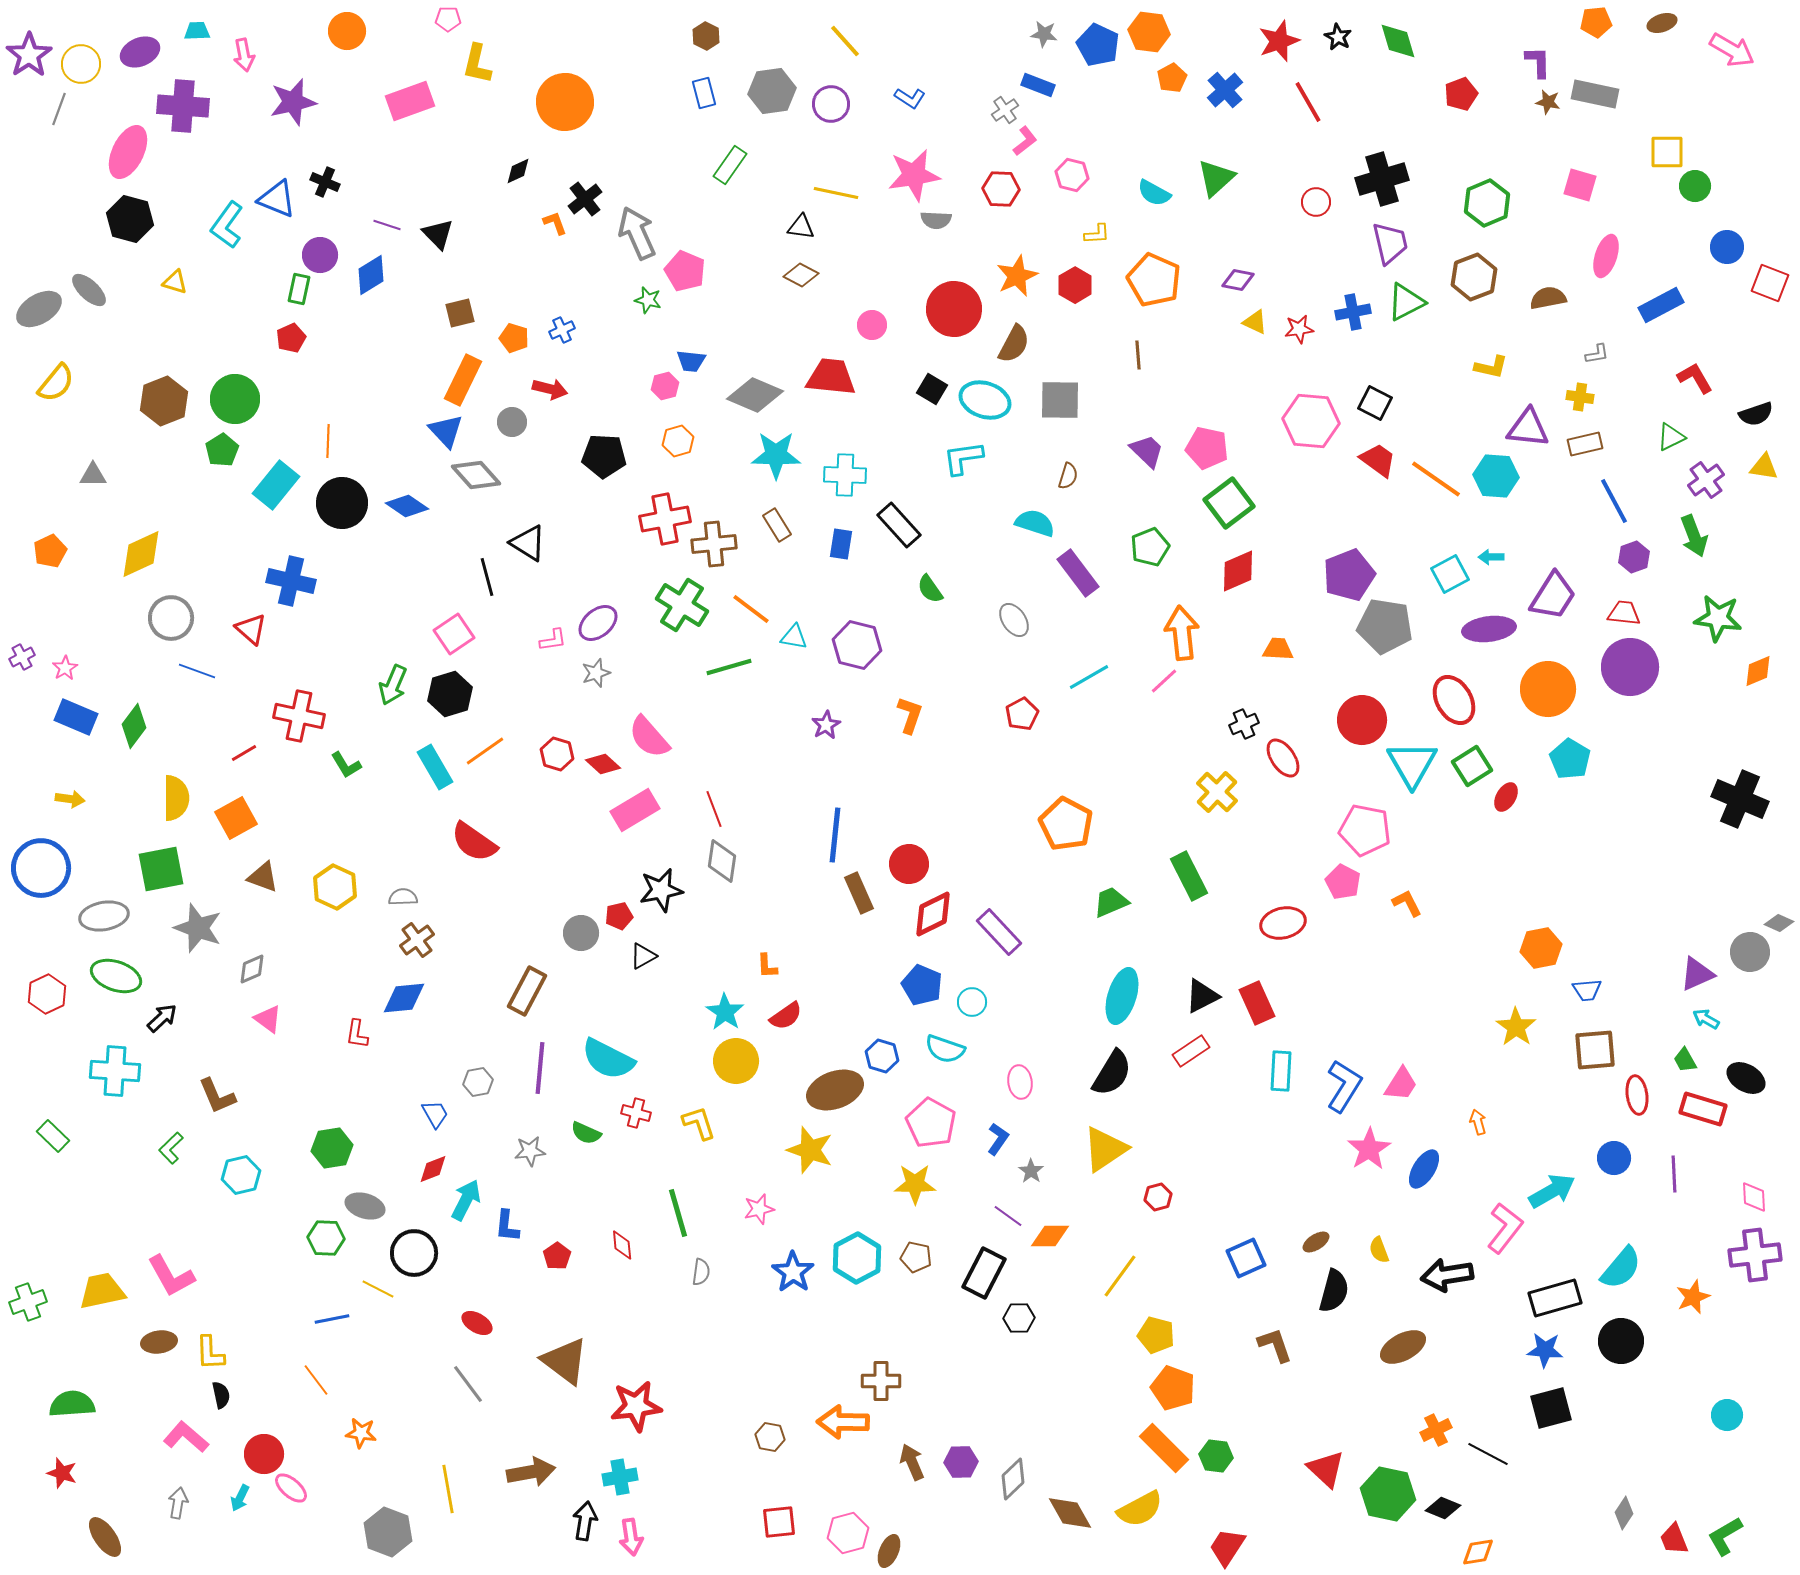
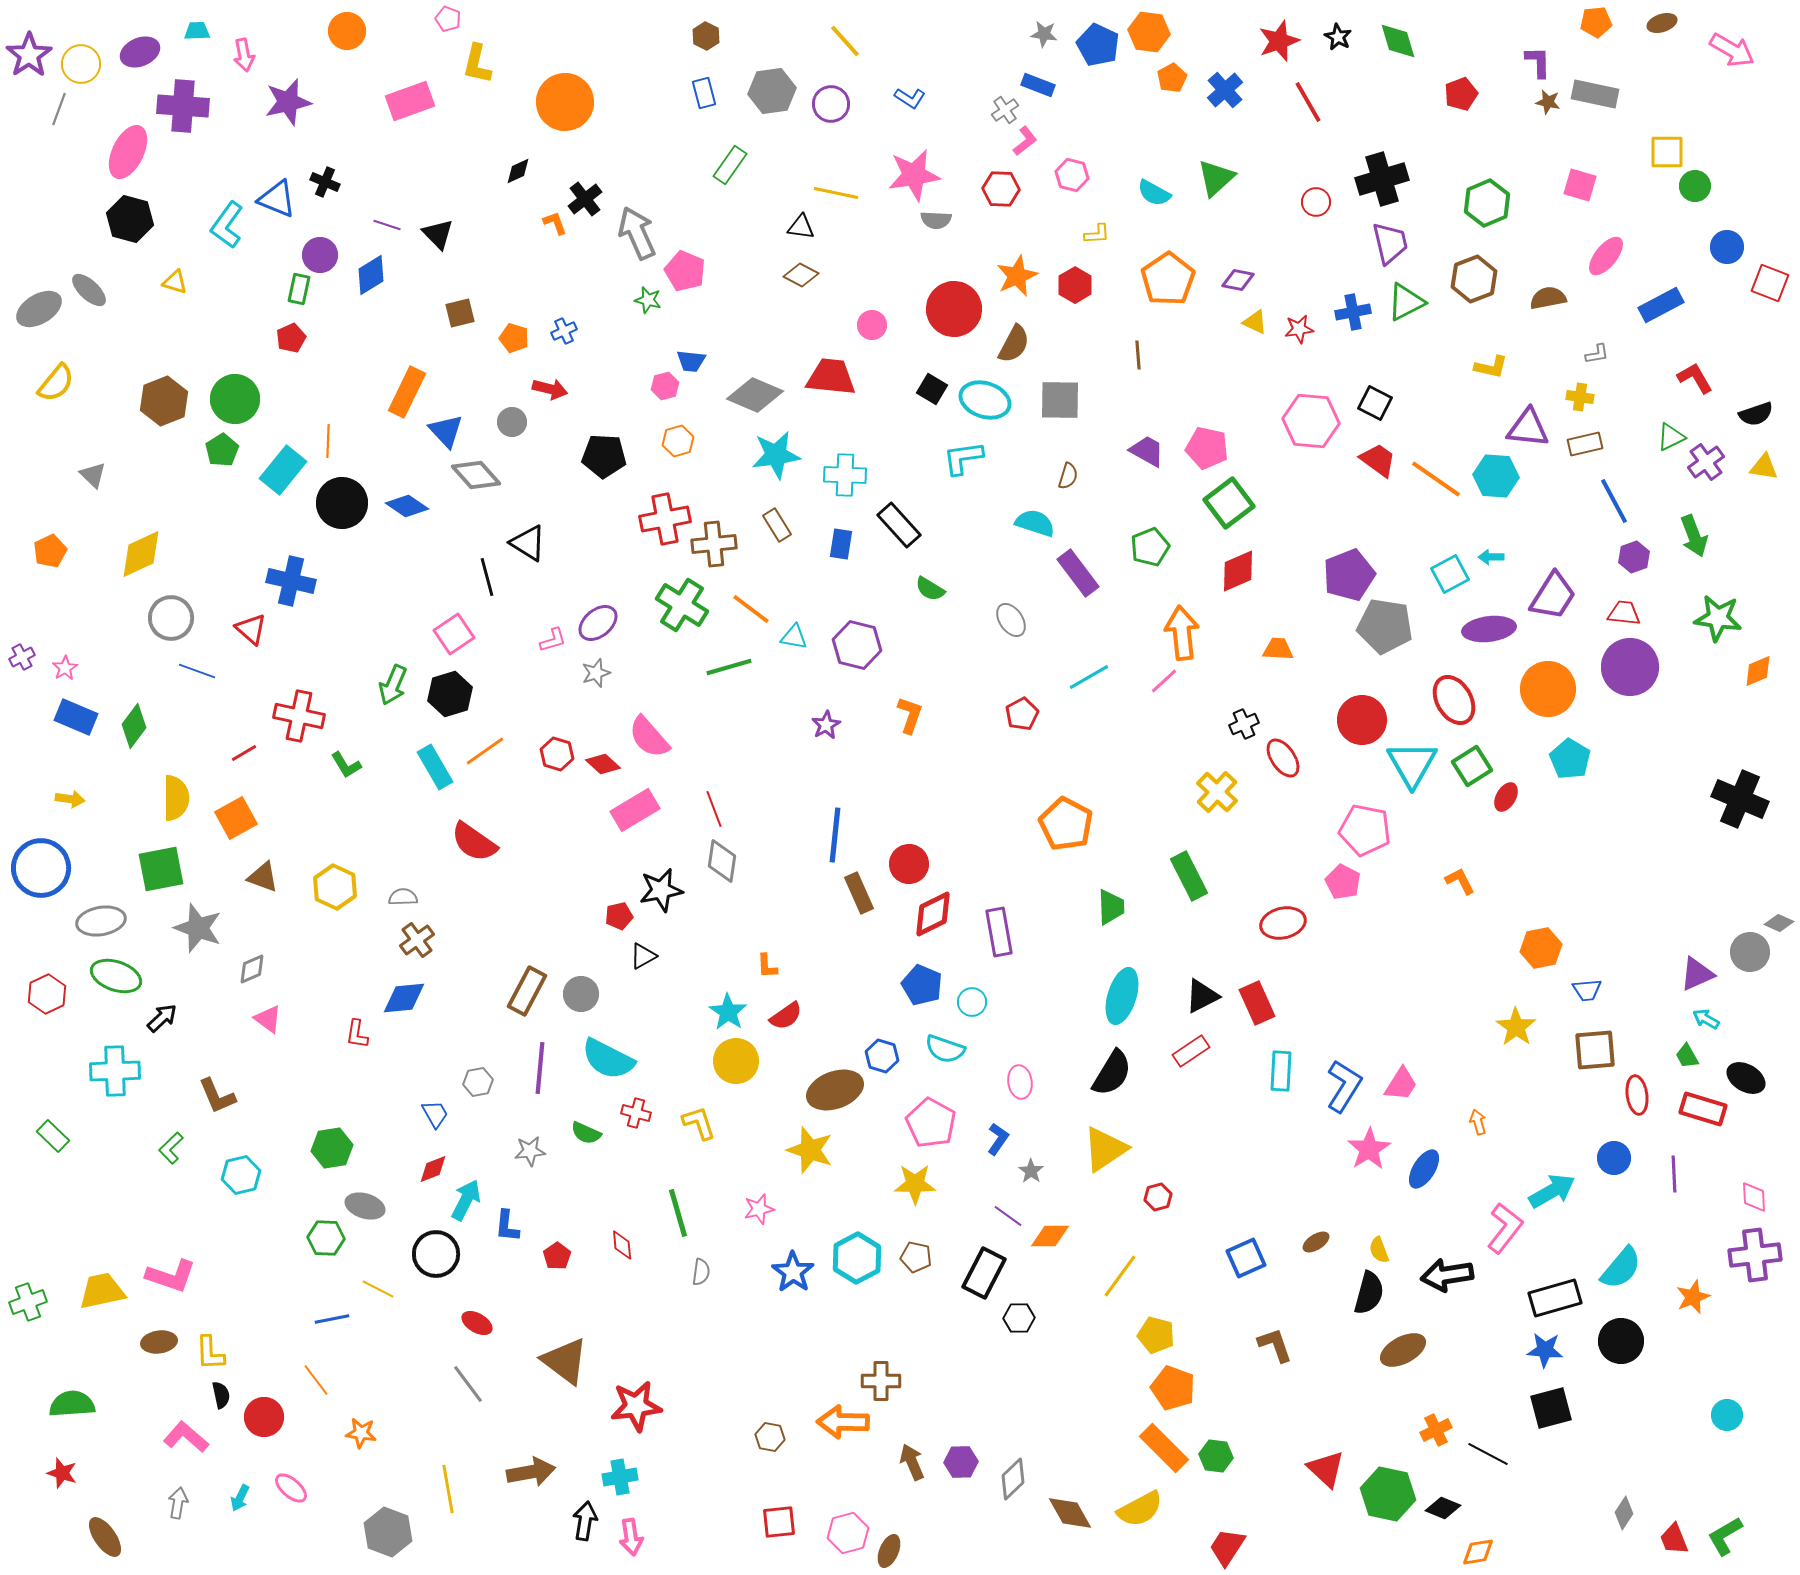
pink pentagon at (448, 19): rotated 20 degrees clockwise
purple star at (293, 102): moved 5 px left
pink ellipse at (1606, 256): rotated 21 degrees clockwise
brown hexagon at (1474, 277): moved 2 px down
orange pentagon at (1154, 280): moved 14 px right, 1 px up; rotated 14 degrees clockwise
blue cross at (562, 330): moved 2 px right, 1 px down
orange rectangle at (463, 380): moved 56 px left, 12 px down
purple trapezoid at (1147, 451): rotated 15 degrees counterclockwise
cyan star at (776, 455): rotated 9 degrees counterclockwise
gray triangle at (93, 475): rotated 44 degrees clockwise
purple cross at (1706, 480): moved 18 px up
cyan rectangle at (276, 485): moved 7 px right, 15 px up
green semicircle at (930, 589): rotated 24 degrees counterclockwise
gray ellipse at (1014, 620): moved 3 px left
pink L-shape at (553, 640): rotated 8 degrees counterclockwise
green trapezoid at (1111, 902): moved 5 px down; rotated 111 degrees clockwise
orange L-shape at (1407, 903): moved 53 px right, 22 px up
gray ellipse at (104, 916): moved 3 px left, 5 px down
purple rectangle at (999, 932): rotated 33 degrees clockwise
gray circle at (581, 933): moved 61 px down
cyan star at (725, 1012): moved 3 px right
green trapezoid at (1685, 1060): moved 2 px right, 4 px up
cyan cross at (115, 1071): rotated 6 degrees counterclockwise
black circle at (414, 1253): moved 22 px right, 1 px down
pink L-shape at (171, 1276): rotated 42 degrees counterclockwise
black semicircle at (1334, 1291): moved 35 px right, 2 px down
brown ellipse at (1403, 1347): moved 3 px down
red circle at (264, 1454): moved 37 px up
